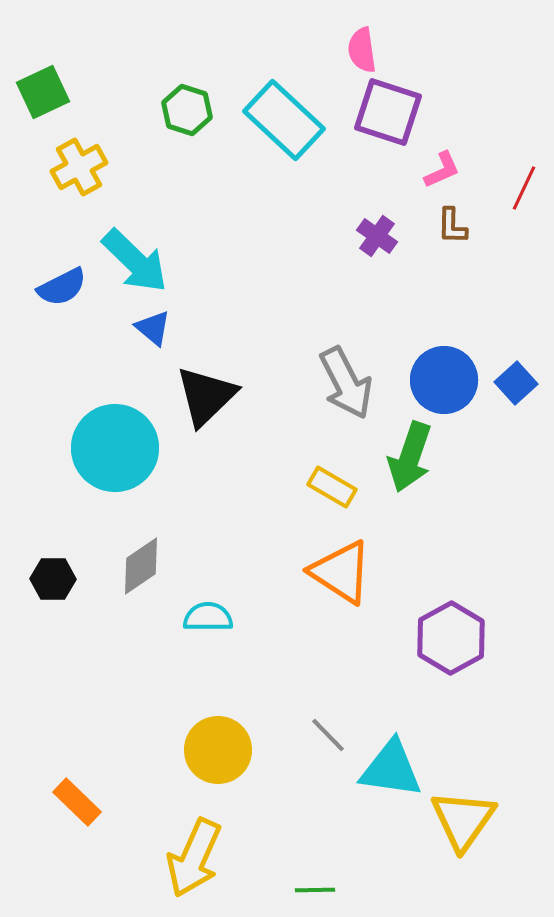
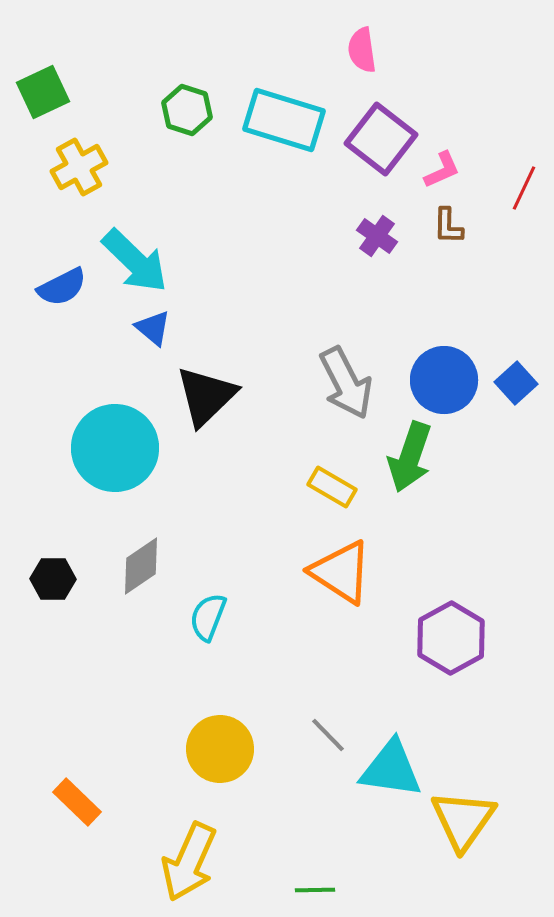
purple square: moved 7 px left, 27 px down; rotated 20 degrees clockwise
cyan rectangle: rotated 26 degrees counterclockwise
brown L-shape: moved 4 px left
cyan semicircle: rotated 69 degrees counterclockwise
yellow circle: moved 2 px right, 1 px up
yellow arrow: moved 5 px left, 4 px down
